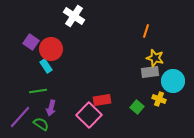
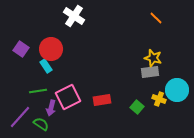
orange line: moved 10 px right, 13 px up; rotated 64 degrees counterclockwise
purple square: moved 10 px left, 7 px down
yellow star: moved 2 px left
cyan circle: moved 4 px right, 9 px down
pink square: moved 21 px left, 18 px up; rotated 20 degrees clockwise
